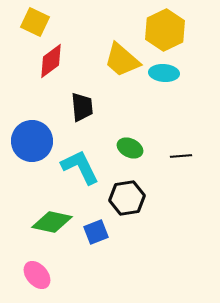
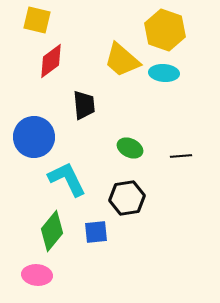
yellow square: moved 2 px right, 2 px up; rotated 12 degrees counterclockwise
yellow hexagon: rotated 15 degrees counterclockwise
black trapezoid: moved 2 px right, 2 px up
blue circle: moved 2 px right, 4 px up
cyan L-shape: moved 13 px left, 12 px down
green diamond: moved 9 px down; rotated 63 degrees counterclockwise
blue square: rotated 15 degrees clockwise
pink ellipse: rotated 44 degrees counterclockwise
